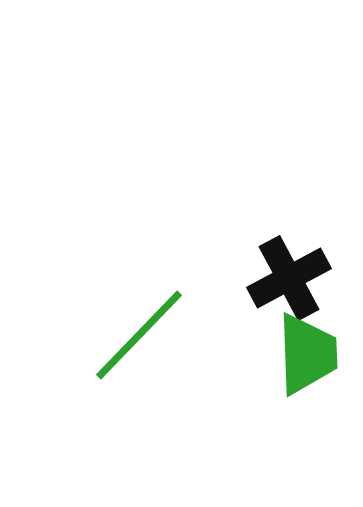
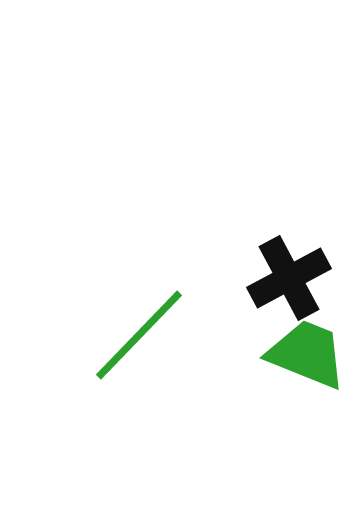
green trapezoid: rotated 66 degrees counterclockwise
